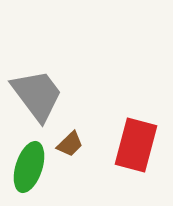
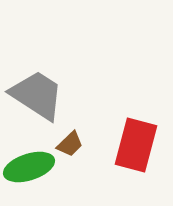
gray trapezoid: rotated 20 degrees counterclockwise
green ellipse: rotated 54 degrees clockwise
